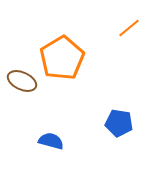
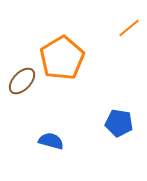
brown ellipse: rotated 72 degrees counterclockwise
